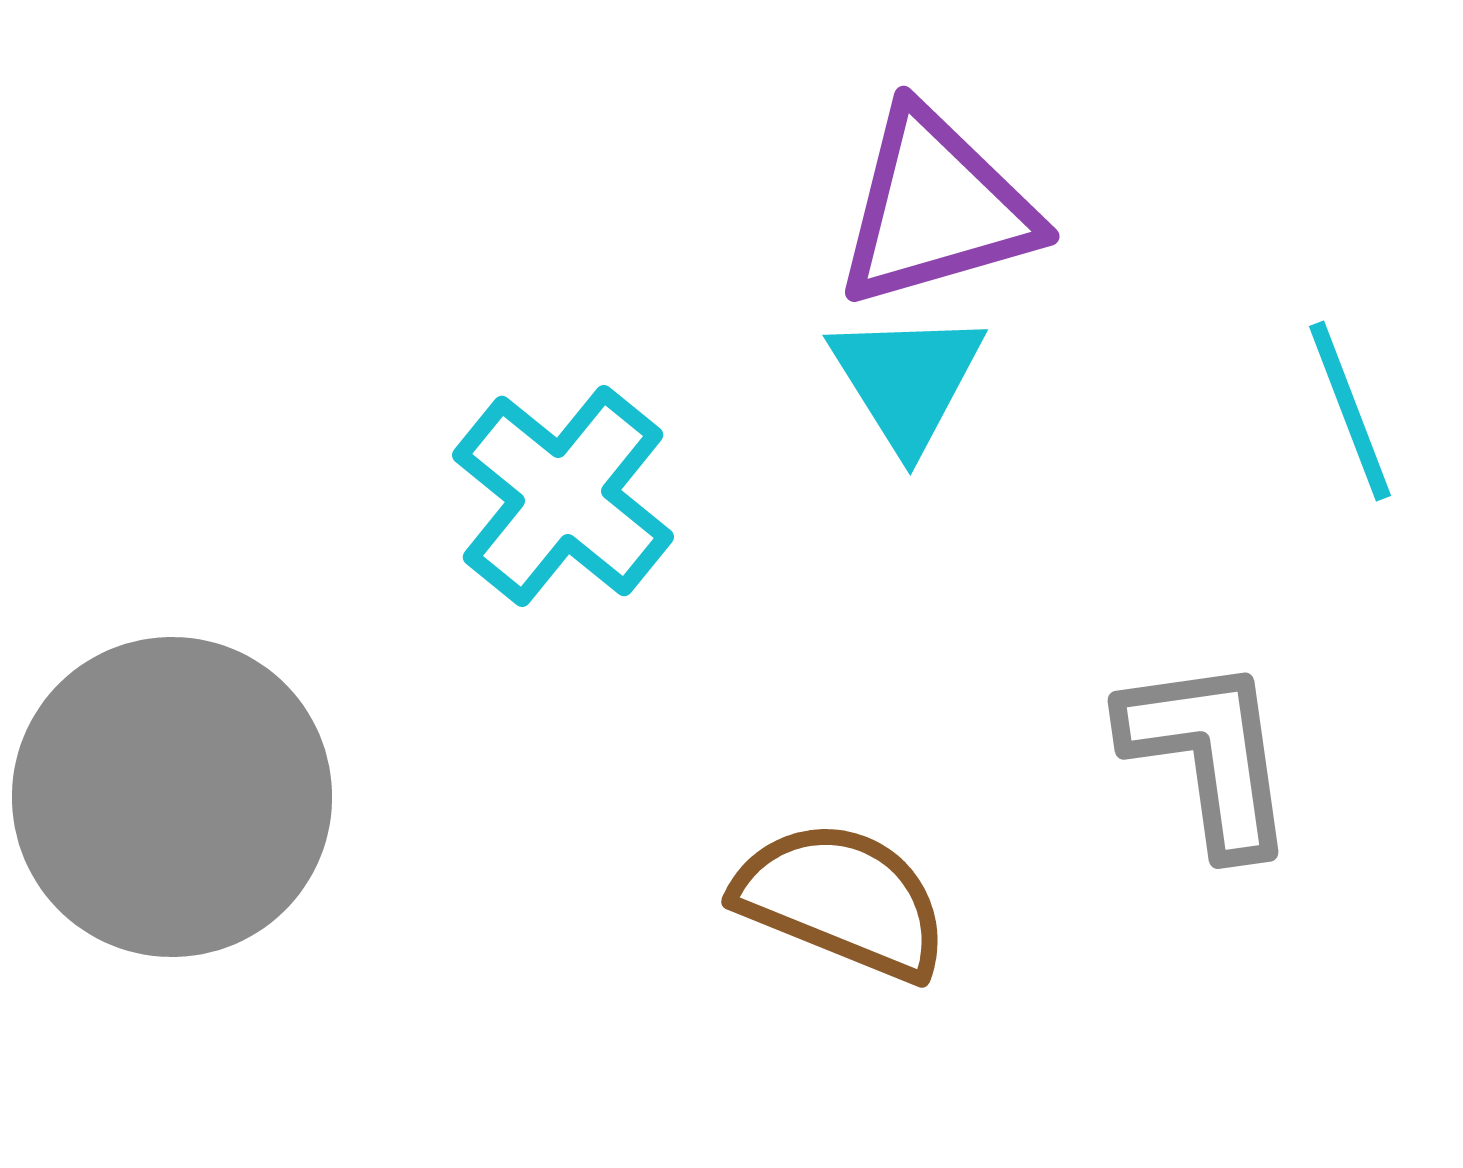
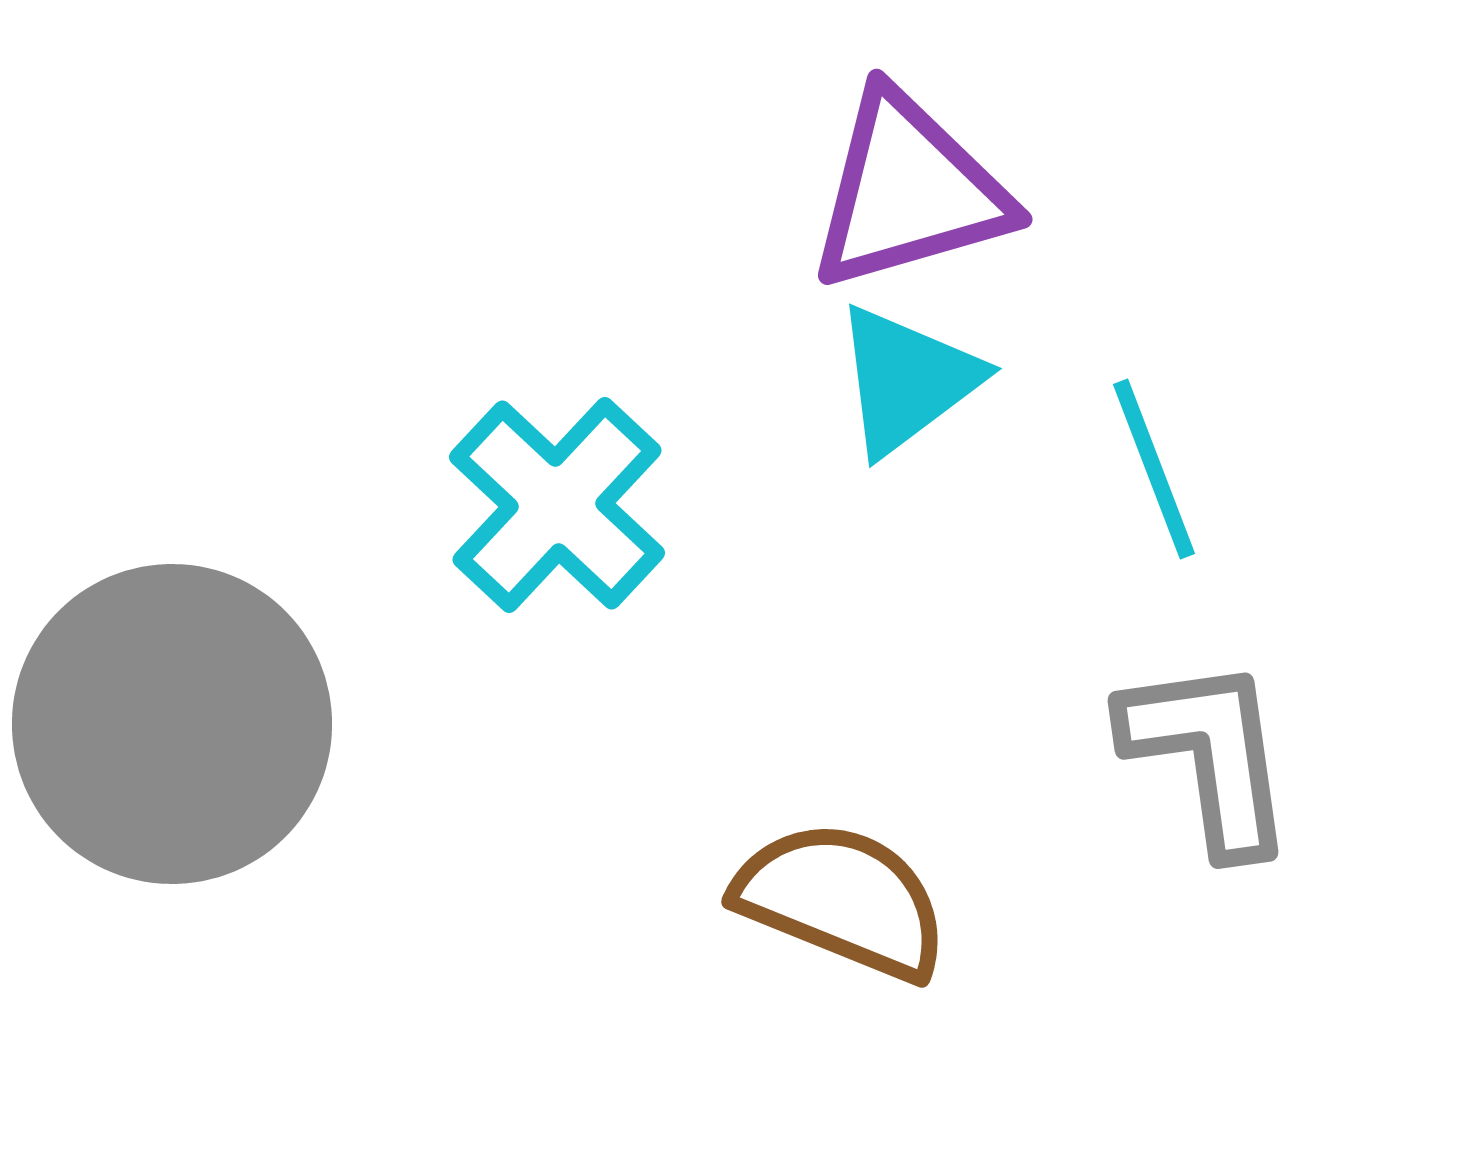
purple triangle: moved 27 px left, 17 px up
cyan triangle: rotated 25 degrees clockwise
cyan line: moved 196 px left, 58 px down
cyan cross: moved 6 px left, 9 px down; rotated 4 degrees clockwise
gray circle: moved 73 px up
